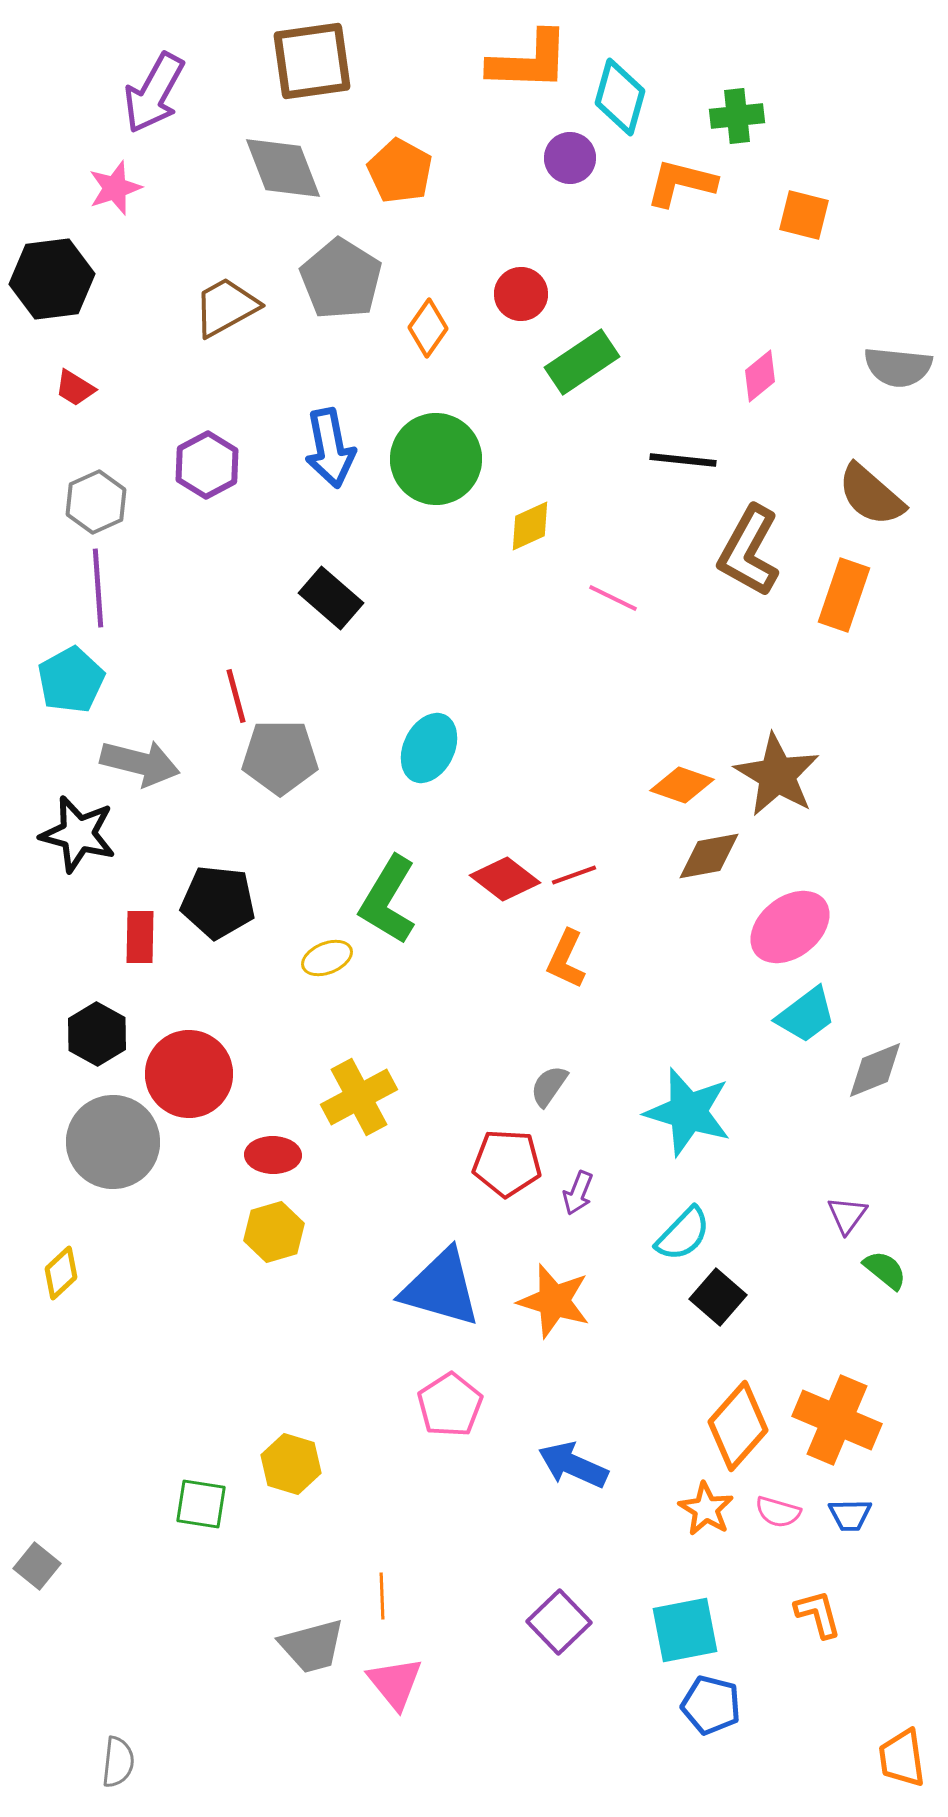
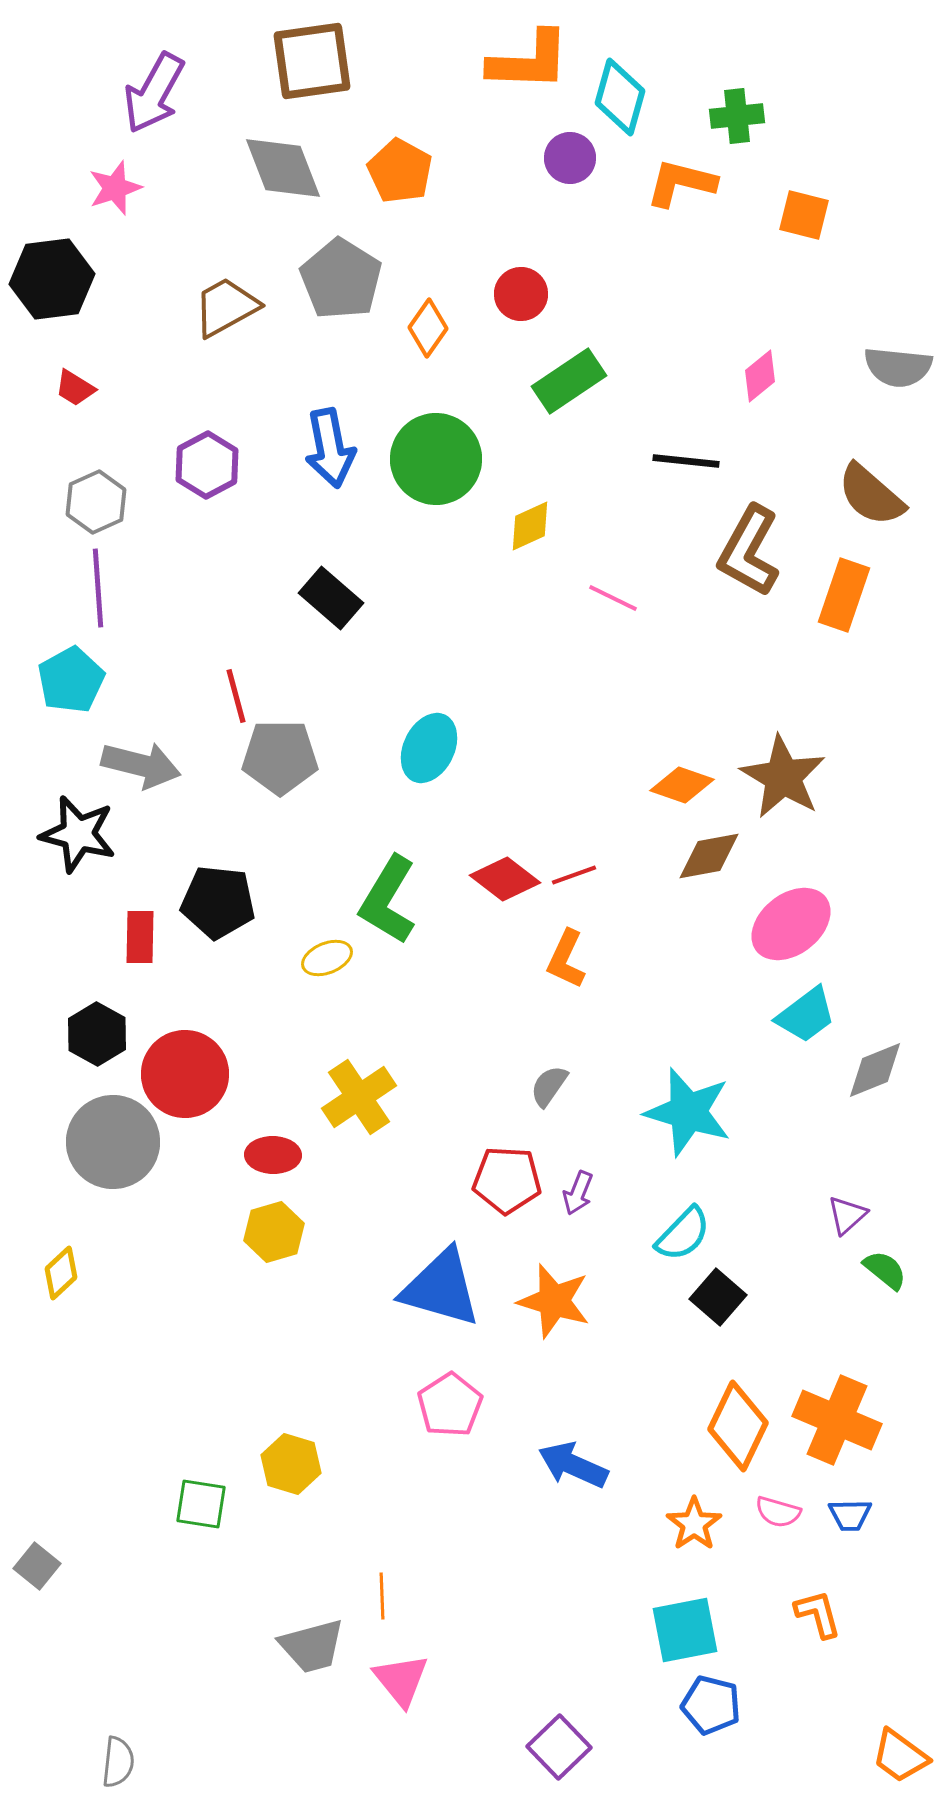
green rectangle at (582, 362): moved 13 px left, 19 px down
black line at (683, 460): moved 3 px right, 1 px down
gray arrow at (140, 763): moved 1 px right, 2 px down
brown star at (777, 775): moved 6 px right, 2 px down
pink ellipse at (790, 927): moved 1 px right, 3 px up
red circle at (189, 1074): moved 4 px left
yellow cross at (359, 1097): rotated 6 degrees counterclockwise
red pentagon at (507, 1163): moved 17 px down
purple triangle at (847, 1215): rotated 12 degrees clockwise
orange diamond at (738, 1426): rotated 16 degrees counterclockwise
orange star at (706, 1509): moved 12 px left, 15 px down; rotated 6 degrees clockwise
purple square at (559, 1622): moved 125 px down
pink triangle at (395, 1683): moved 6 px right, 3 px up
orange trapezoid at (902, 1758): moved 2 px left, 2 px up; rotated 46 degrees counterclockwise
